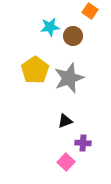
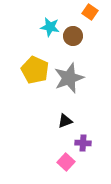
orange square: moved 1 px down
cyan star: rotated 18 degrees clockwise
yellow pentagon: rotated 12 degrees counterclockwise
